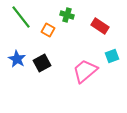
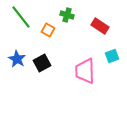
pink trapezoid: rotated 52 degrees counterclockwise
